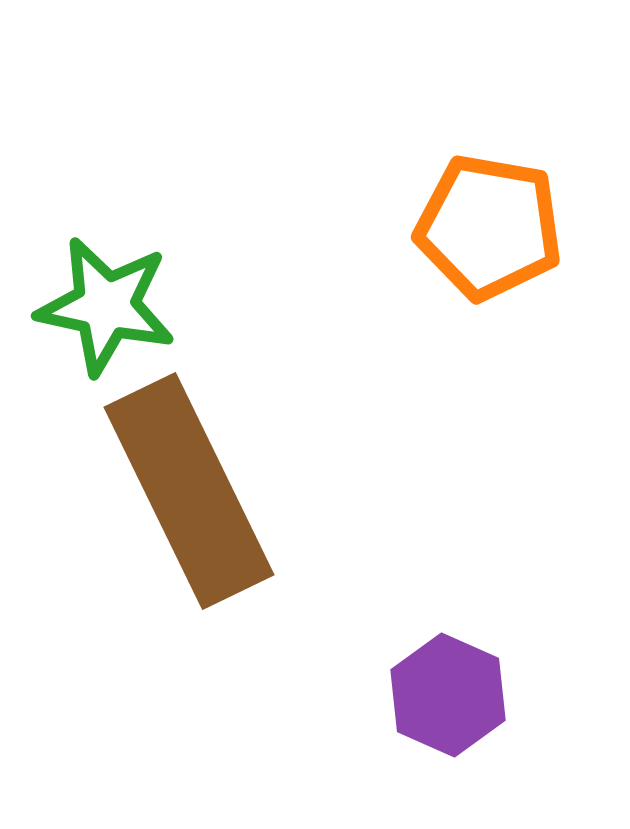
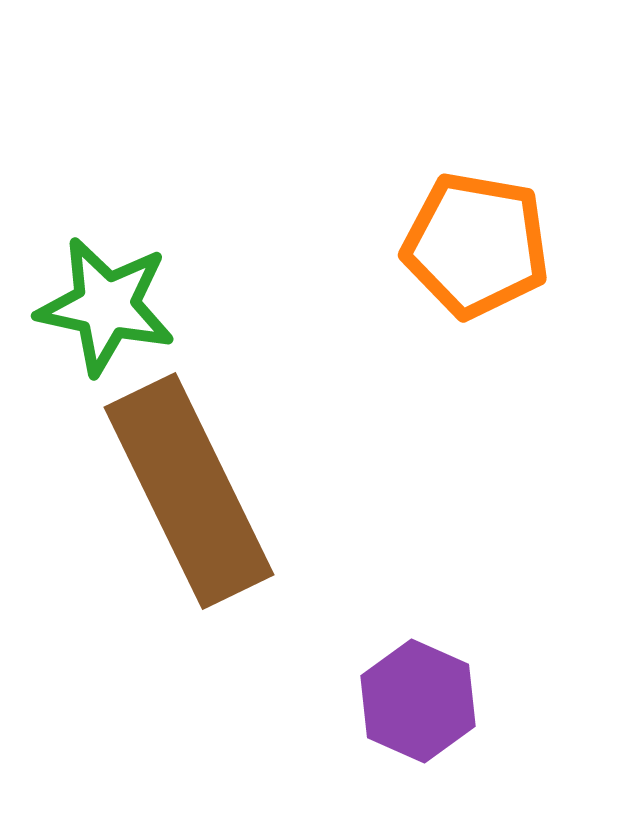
orange pentagon: moved 13 px left, 18 px down
purple hexagon: moved 30 px left, 6 px down
